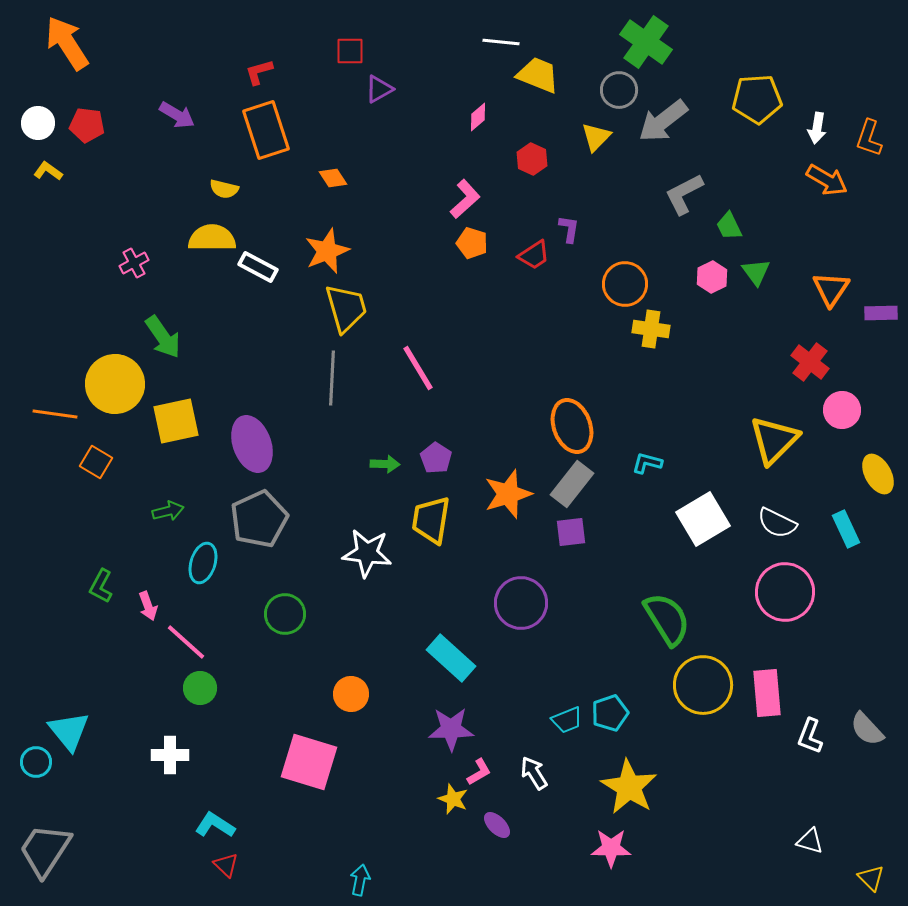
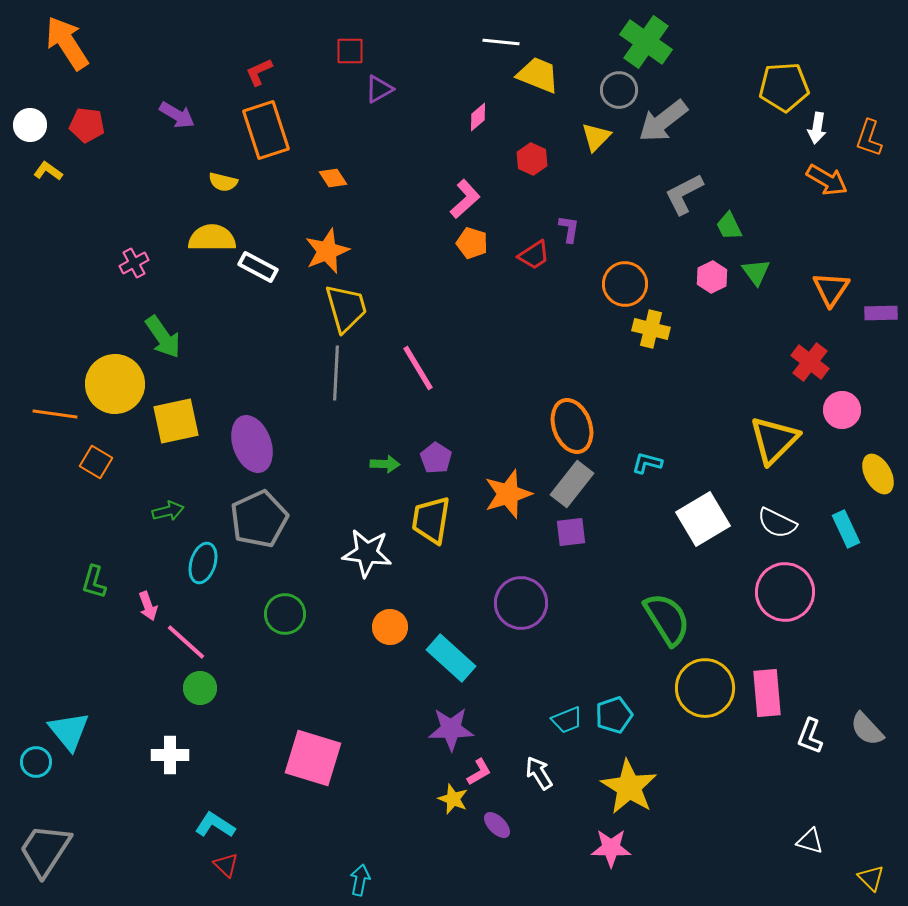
red L-shape at (259, 72): rotated 8 degrees counterclockwise
yellow pentagon at (757, 99): moved 27 px right, 12 px up
white circle at (38, 123): moved 8 px left, 2 px down
yellow semicircle at (224, 189): moved 1 px left, 7 px up
yellow cross at (651, 329): rotated 6 degrees clockwise
gray line at (332, 378): moved 4 px right, 5 px up
green L-shape at (101, 586): moved 7 px left, 4 px up; rotated 12 degrees counterclockwise
yellow circle at (703, 685): moved 2 px right, 3 px down
orange circle at (351, 694): moved 39 px right, 67 px up
cyan pentagon at (610, 713): moved 4 px right, 2 px down
pink square at (309, 762): moved 4 px right, 4 px up
white arrow at (534, 773): moved 5 px right
